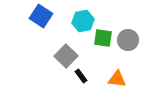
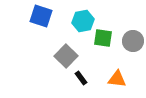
blue square: rotated 15 degrees counterclockwise
gray circle: moved 5 px right, 1 px down
black rectangle: moved 2 px down
